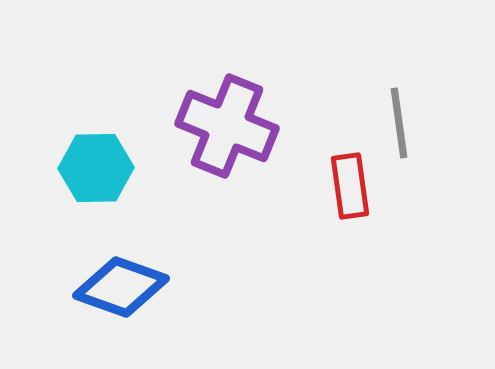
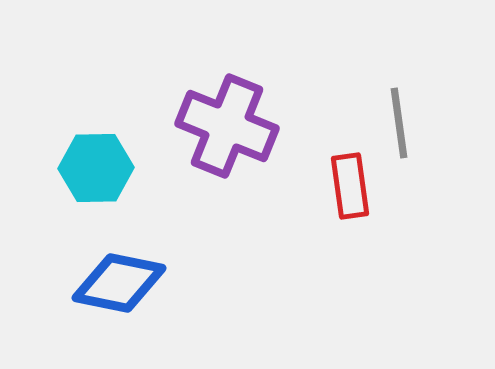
blue diamond: moved 2 px left, 4 px up; rotated 8 degrees counterclockwise
